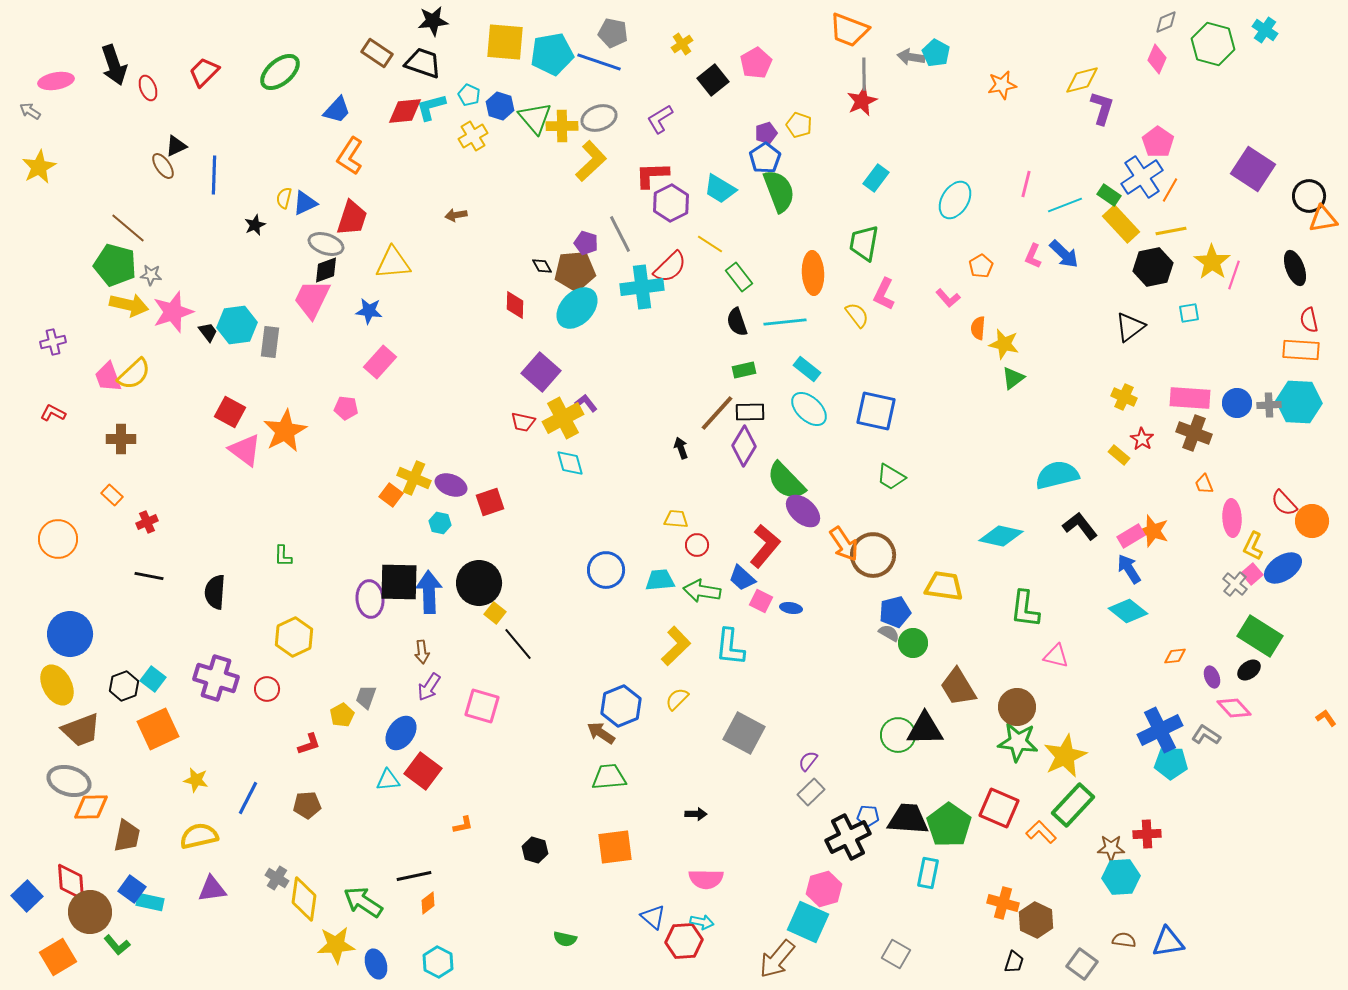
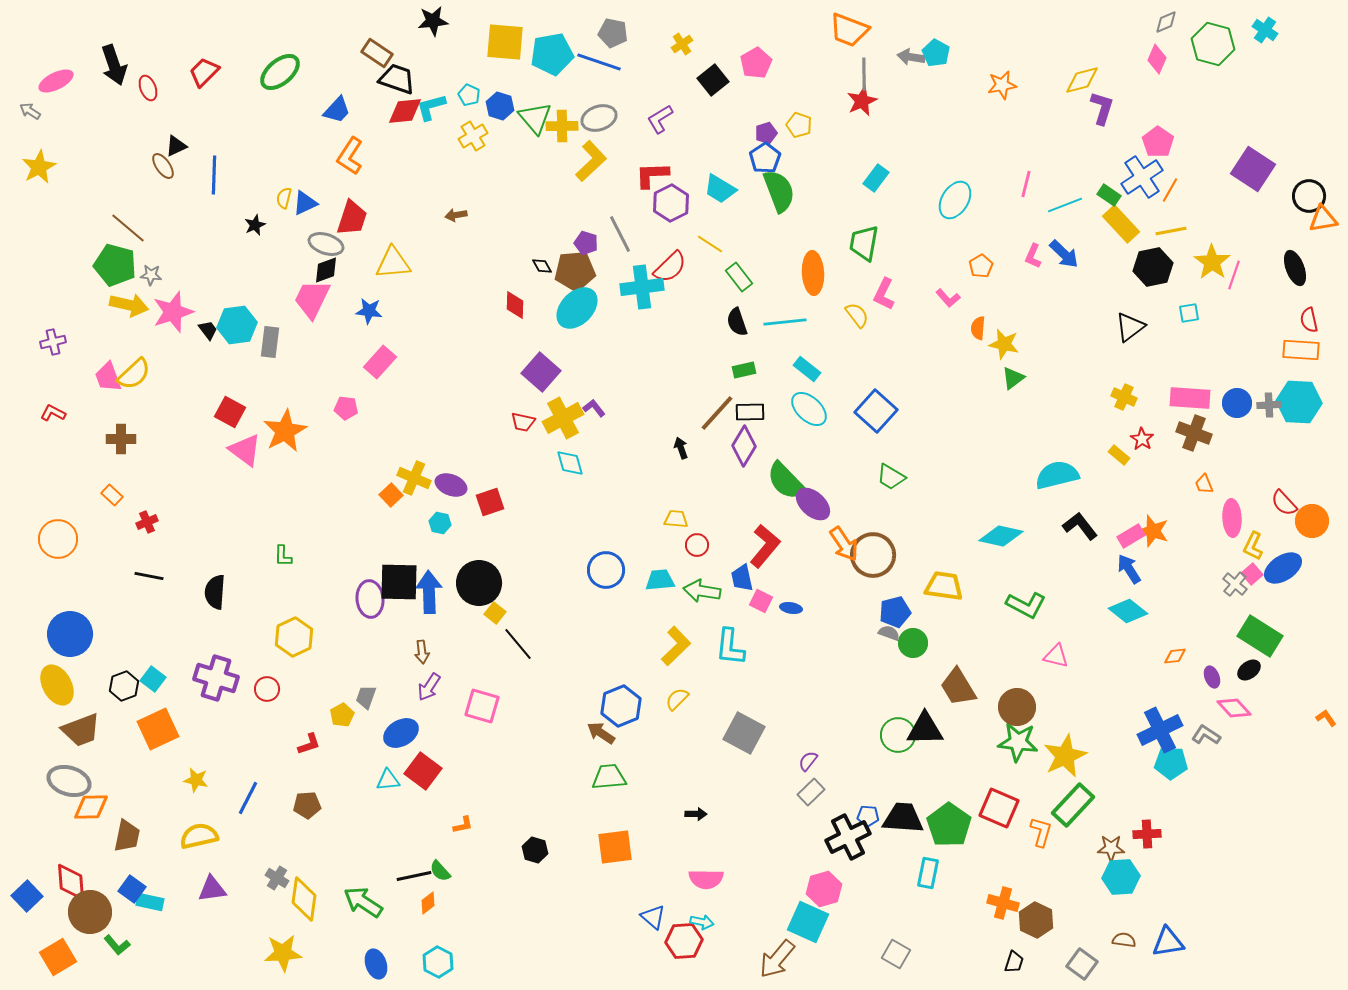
black trapezoid at (423, 63): moved 26 px left, 16 px down
pink ellipse at (56, 81): rotated 16 degrees counterclockwise
black trapezoid at (208, 332): moved 2 px up
purple L-shape at (586, 403): moved 8 px right, 5 px down
blue square at (876, 411): rotated 30 degrees clockwise
orange square at (391, 495): rotated 10 degrees clockwise
purple ellipse at (803, 511): moved 10 px right, 7 px up
blue trapezoid at (742, 578): rotated 36 degrees clockwise
green L-shape at (1025, 609): moved 1 px right, 4 px up; rotated 69 degrees counterclockwise
gray semicircle at (889, 633): rotated 10 degrees counterclockwise
blue ellipse at (401, 733): rotated 24 degrees clockwise
black trapezoid at (908, 819): moved 5 px left, 1 px up
orange L-shape at (1041, 832): rotated 60 degrees clockwise
green semicircle at (565, 939): moved 125 px left, 68 px up; rotated 35 degrees clockwise
yellow star at (336, 945): moved 53 px left, 8 px down
